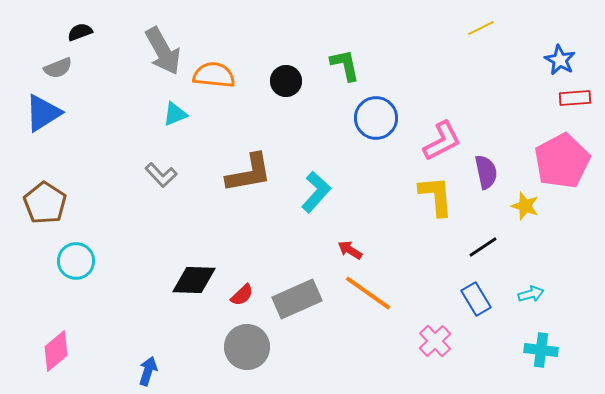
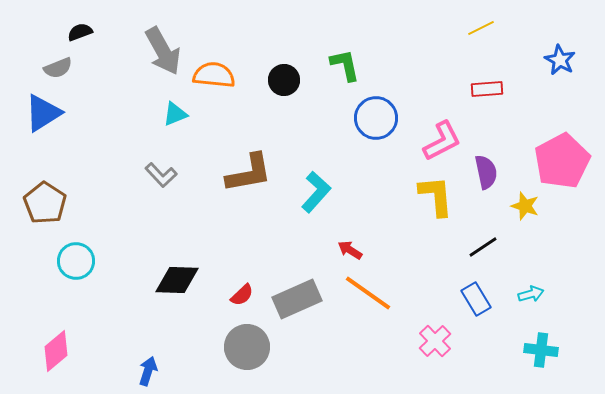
black circle: moved 2 px left, 1 px up
red rectangle: moved 88 px left, 9 px up
black diamond: moved 17 px left
